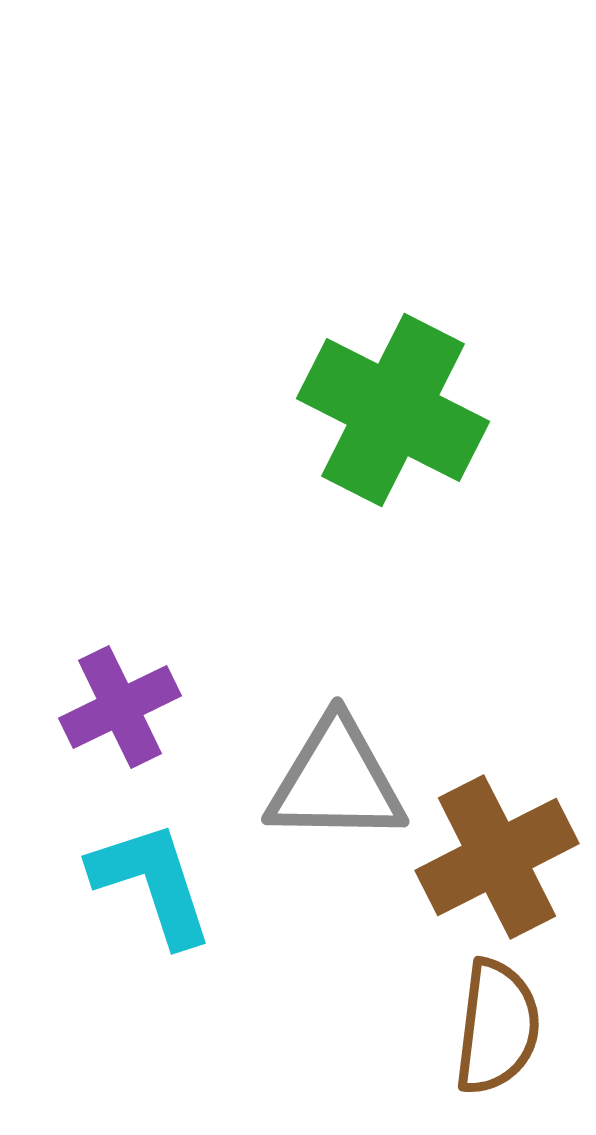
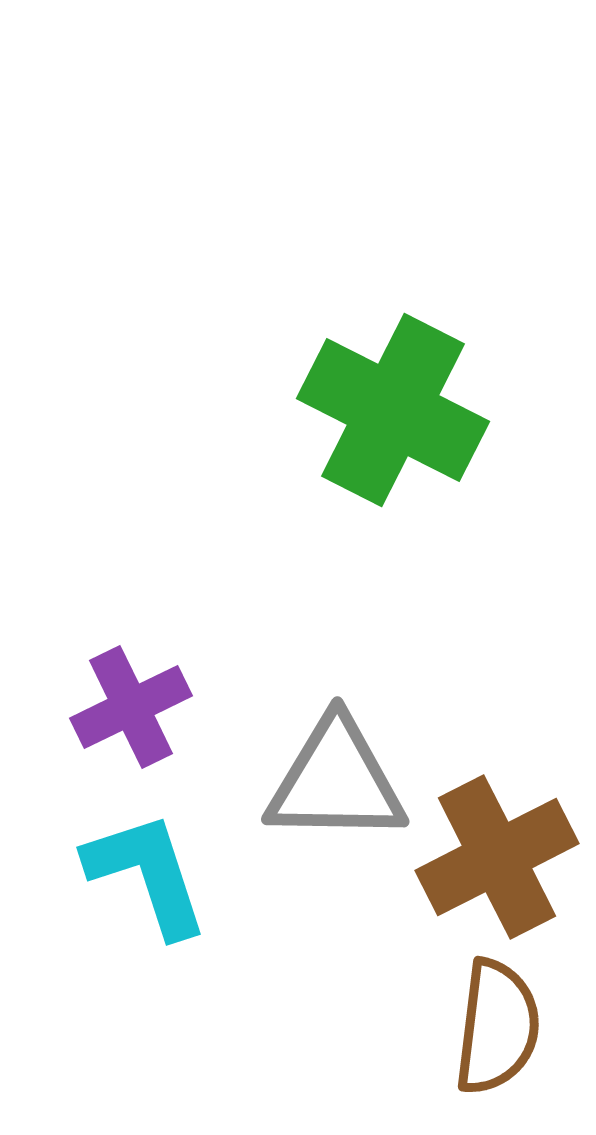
purple cross: moved 11 px right
cyan L-shape: moved 5 px left, 9 px up
